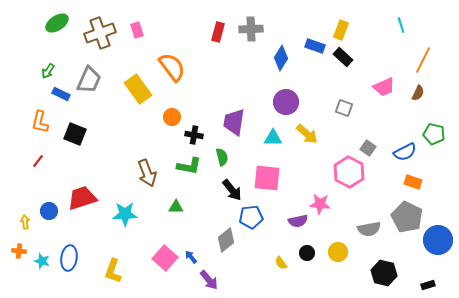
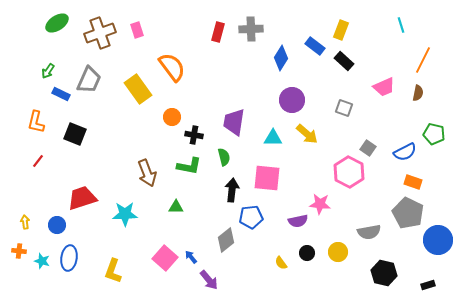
blue rectangle at (315, 46): rotated 18 degrees clockwise
black rectangle at (343, 57): moved 1 px right, 4 px down
brown semicircle at (418, 93): rotated 14 degrees counterclockwise
purple circle at (286, 102): moved 6 px right, 2 px up
orange L-shape at (40, 122): moved 4 px left
green semicircle at (222, 157): moved 2 px right
black arrow at (232, 190): rotated 135 degrees counterclockwise
blue circle at (49, 211): moved 8 px right, 14 px down
gray pentagon at (407, 217): moved 1 px right, 4 px up
gray semicircle at (369, 229): moved 3 px down
